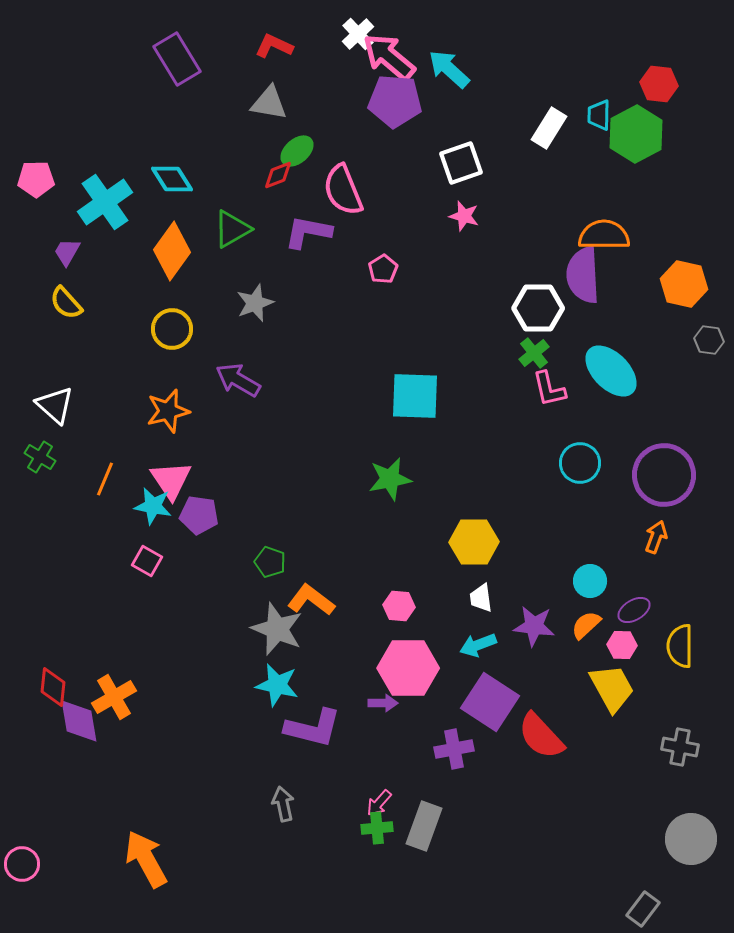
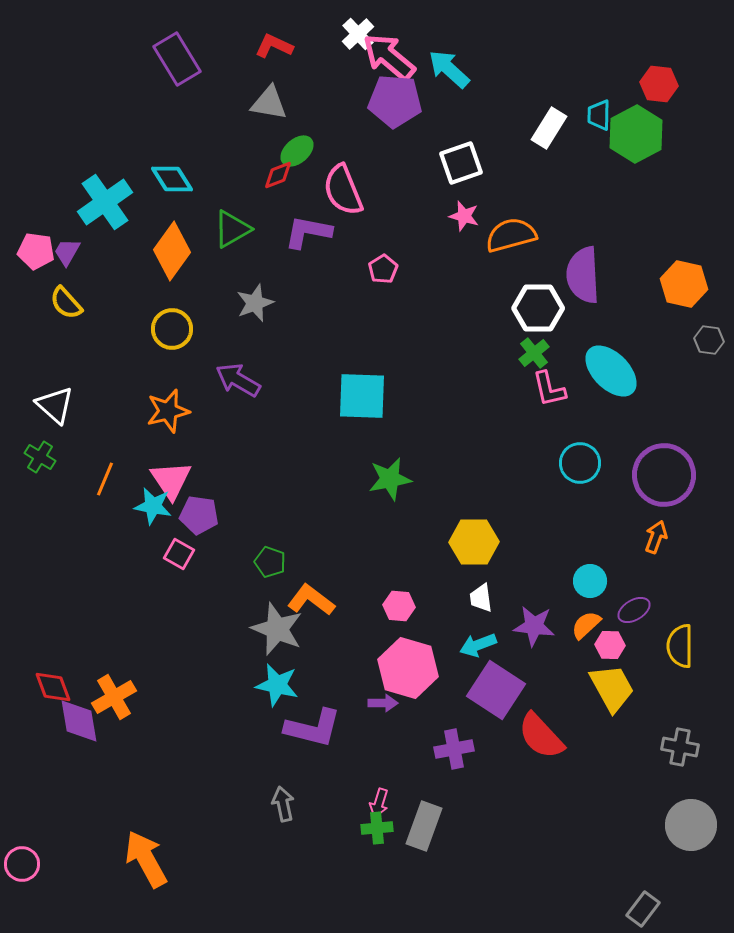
pink pentagon at (36, 179): moved 72 px down; rotated 9 degrees clockwise
orange semicircle at (604, 235): moved 93 px left; rotated 15 degrees counterclockwise
cyan square at (415, 396): moved 53 px left
pink square at (147, 561): moved 32 px right, 7 px up
pink hexagon at (622, 645): moved 12 px left
pink hexagon at (408, 668): rotated 16 degrees clockwise
red diamond at (53, 687): rotated 27 degrees counterclockwise
purple square at (490, 702): moved 6 px right, 12 px up
pink arrow at (379, 803): rotated 24 degrees counterclockwise
gray circle at (691, 839): moved 14 px up
